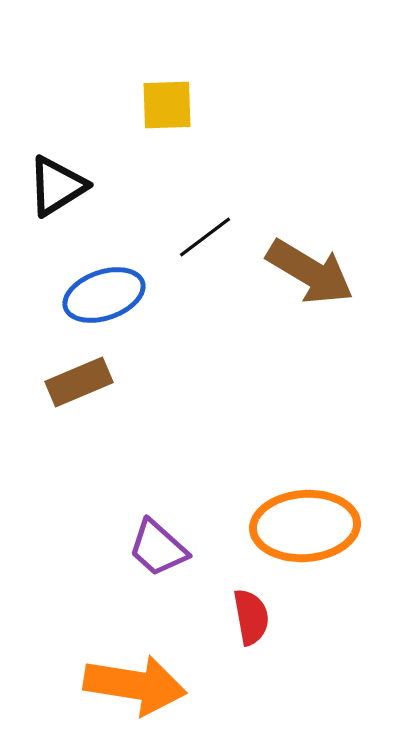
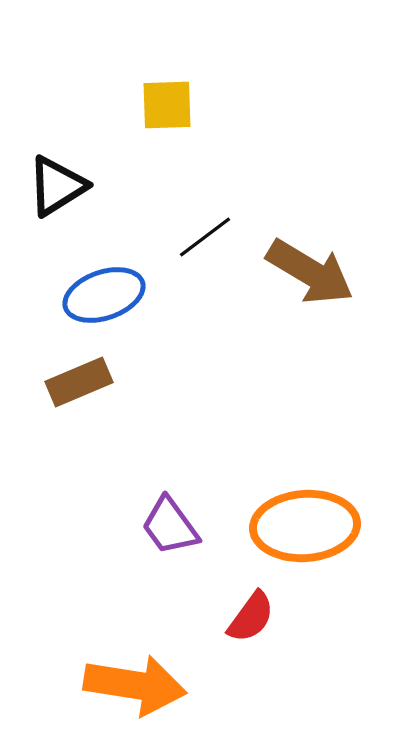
purple trapezoid: moved 12 px right, 22 px up; rotated 12 degrees clockwise
red semicircle: rotated 46 degrees clockwise
